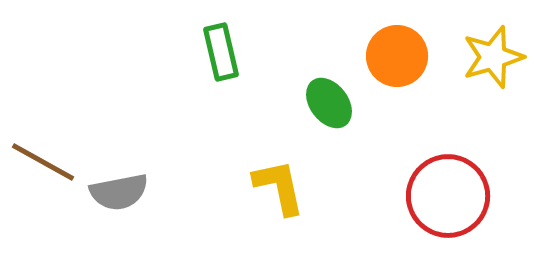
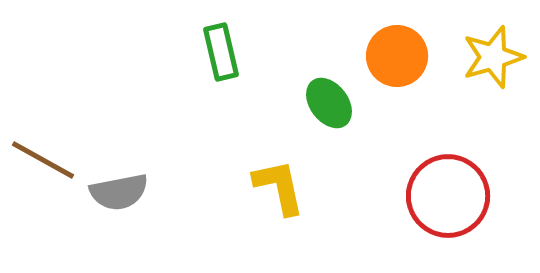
brown line: moved 2 px up
